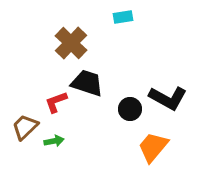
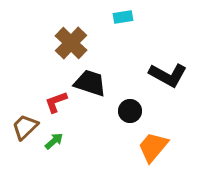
black trapezoid: moved 3 px right
black L-shape: moved 23 px up
black circle: moved 2 px down
green arrow: rotated 30 degrees counterclockwise
